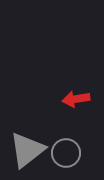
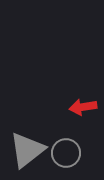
red arrow: moved 7 px right, 8 px down
